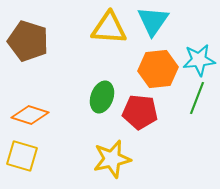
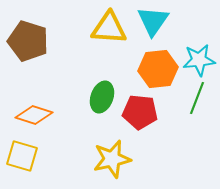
orange diamond: moved 4 px right
